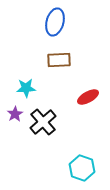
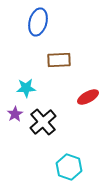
blue ellipse: moved 17 px left
cyan hexagon: moved 13 px left, 1 px up
